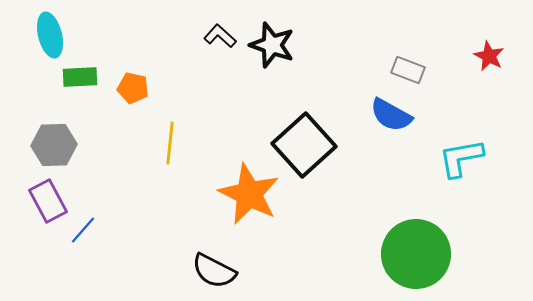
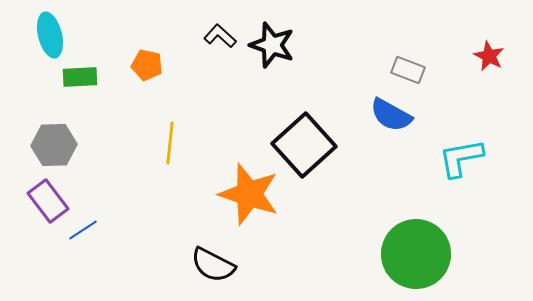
orange pentagon: moved 14 px right, 23 px up
orange star: rotated 8 degrees counterclockwise
purple rectangle: rotated 9 degrees counterclockwise
blue line: rotated 16 degrees clockwise
black semicircle: moved 1 px left, 6 px up
